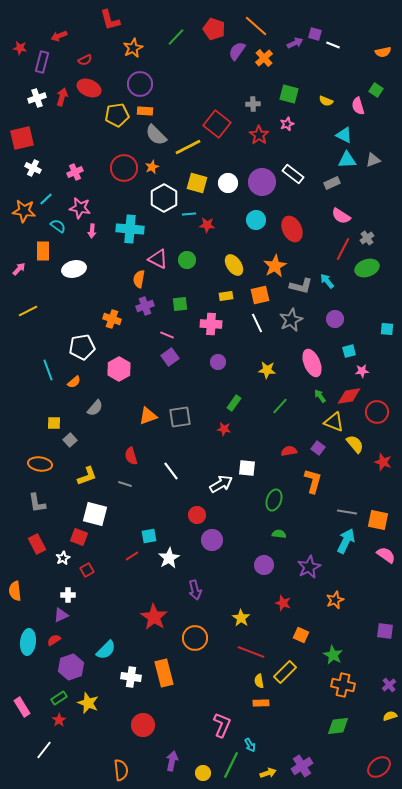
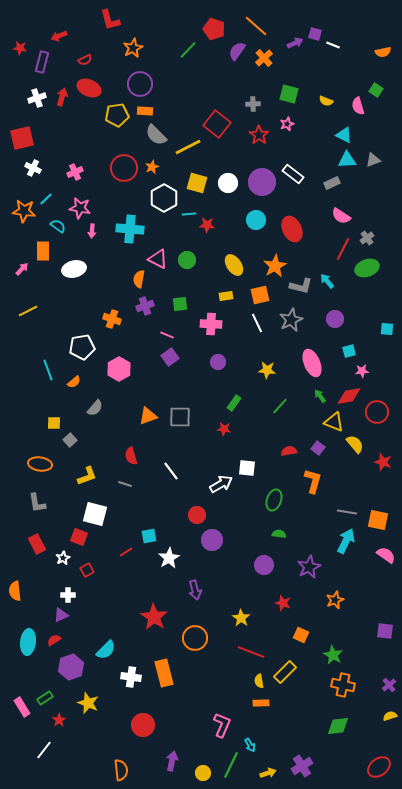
green line at (176, 37): moved 12 px right, 13 px down
pink arrow at (19, 269): moved 3 px right
gray square at (180, 417): rotated 10 degrees clockwise
red line at (132, 556): moved 6 px left, 4 px up
green rectangle at (59, 698): moved 14 px left
